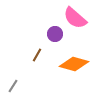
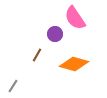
pink semicircle: rotated 15 degrees clockwise
